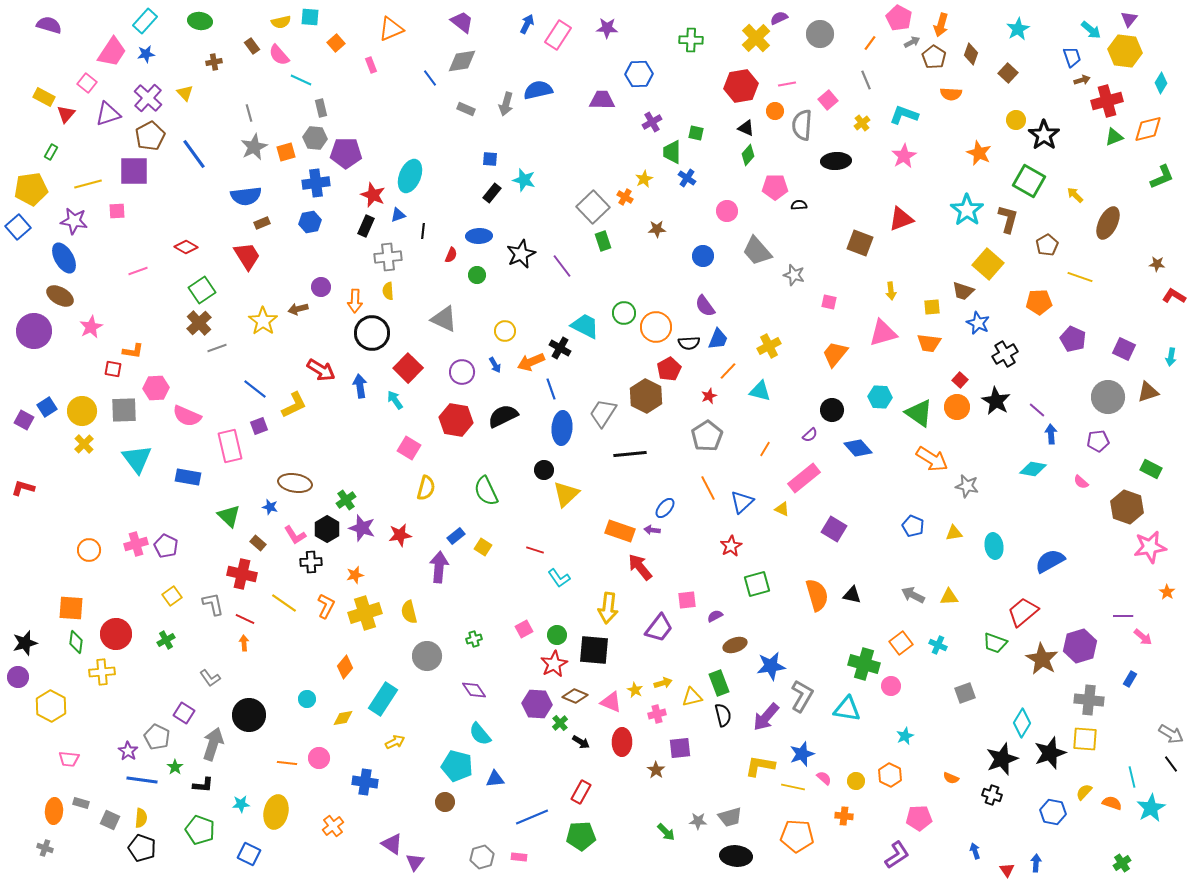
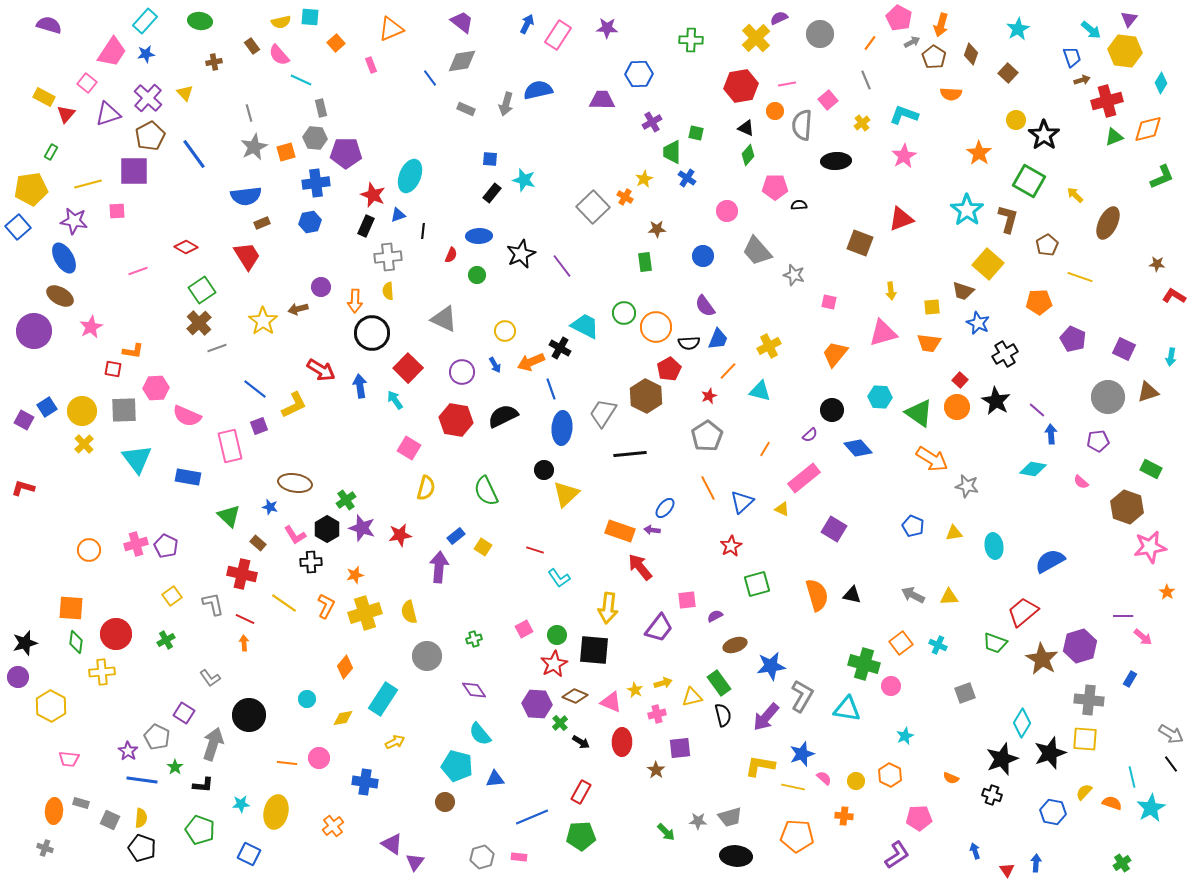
orange star at (979, 153): rotated 10 degrees clockwise
green rectangle at (603, 241): moved 42 px right, 21 px down; rotated 12 degrees clockwise
green rectangle at (719, 683): rotated 15 degrees counterclockwise
